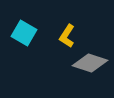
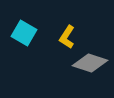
yellow L-shape: moved 1 px down
